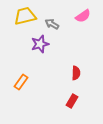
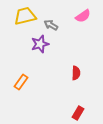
gray arrow: moved 1 px left, 1 px down
red rectangle: moved 6 px right, 12 px down
